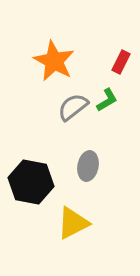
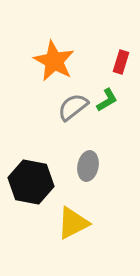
red rectangle: rotated 10 degrees counterclockwise
